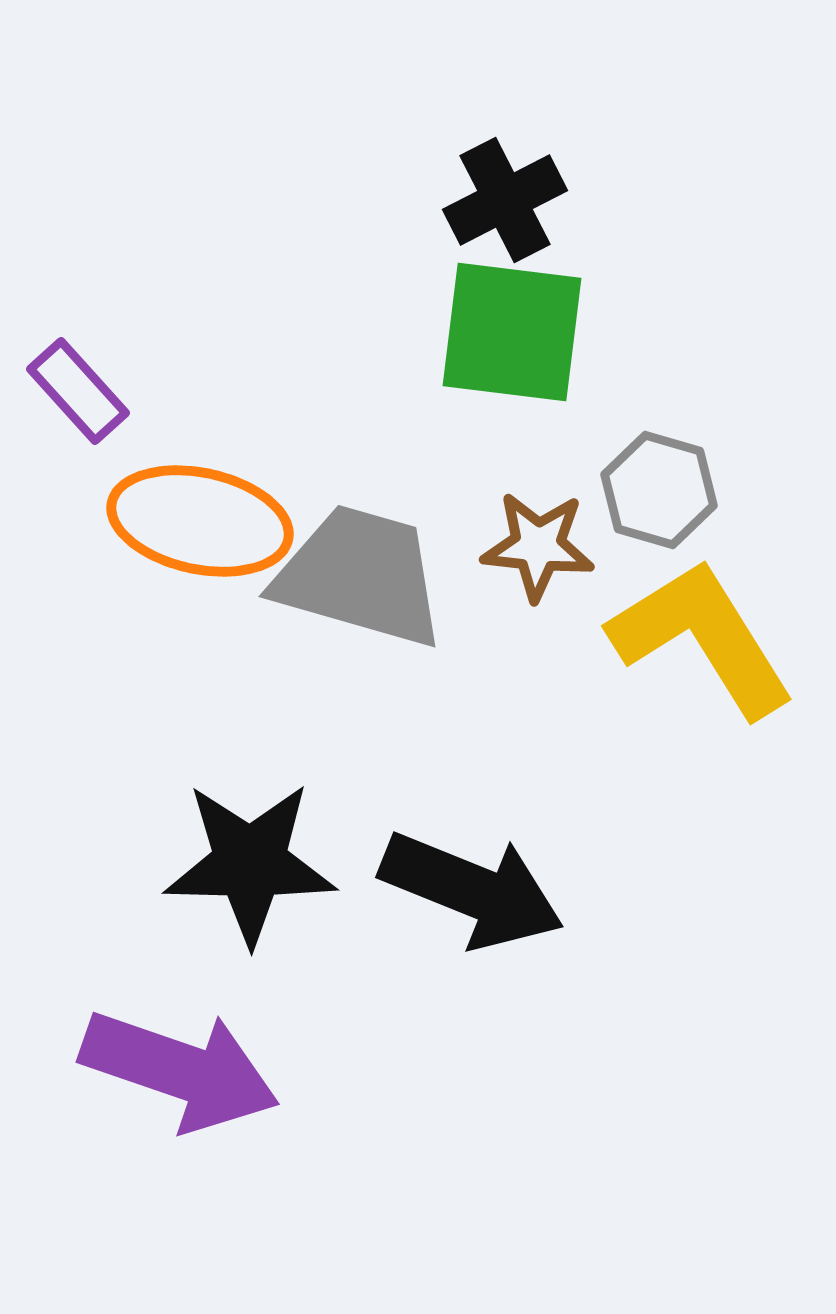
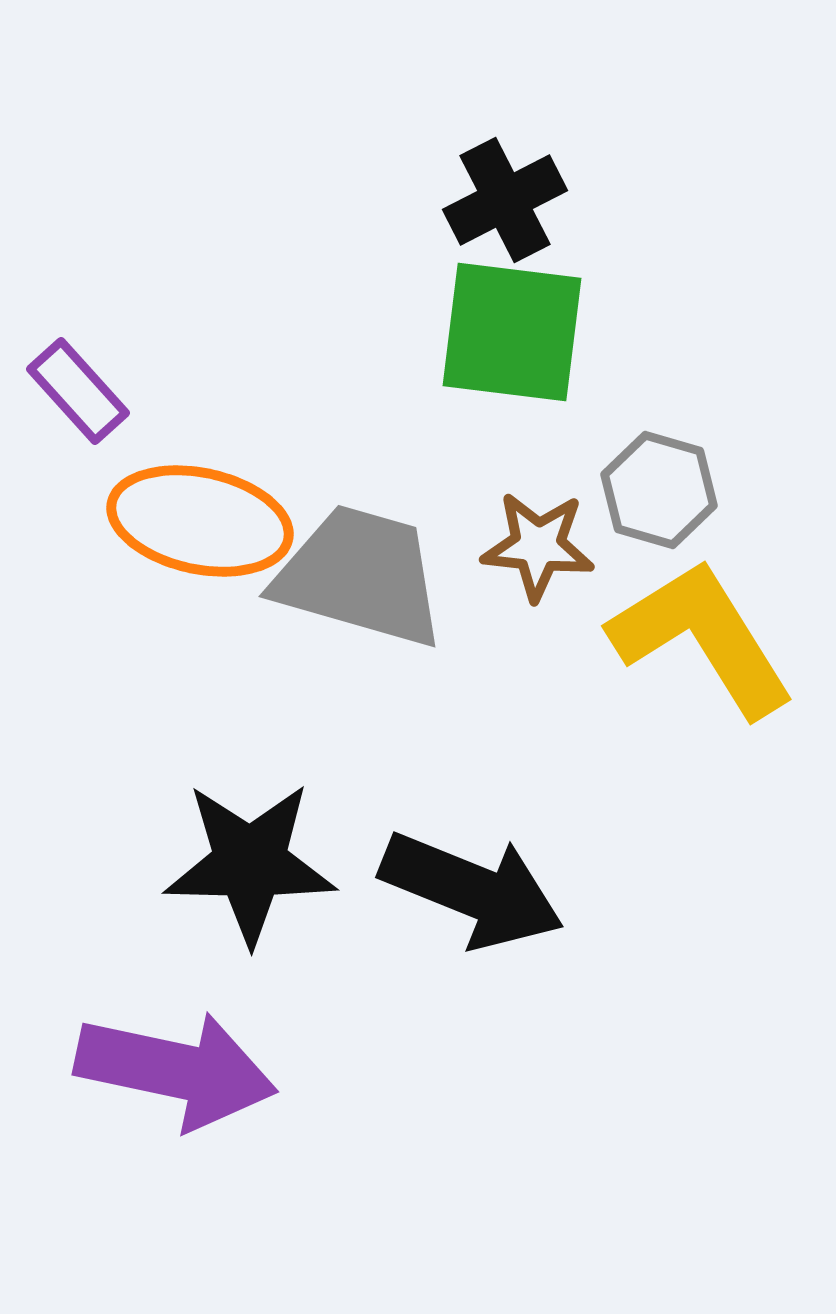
purple arrow: moved 4 px left; rotated 7 degrees counterclockwise
